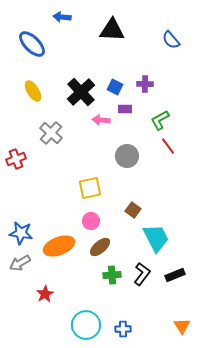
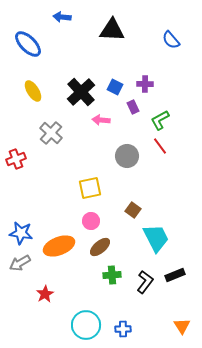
blue ellipse: moved 4 px left
purple rectangle: moved 8 px right, 2 px up; rotated 64 degrees clockwise
red line: moved 8 px left
black L-shape: moved 3 px right, 8 px down
